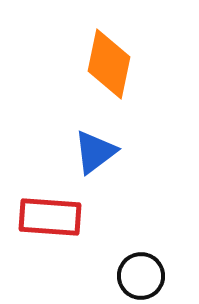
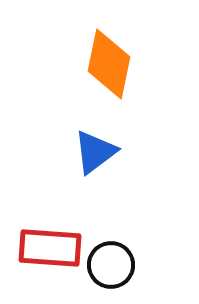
red rectangle: moved 31 px down
black circle: moved 30 px left, 11 px up
